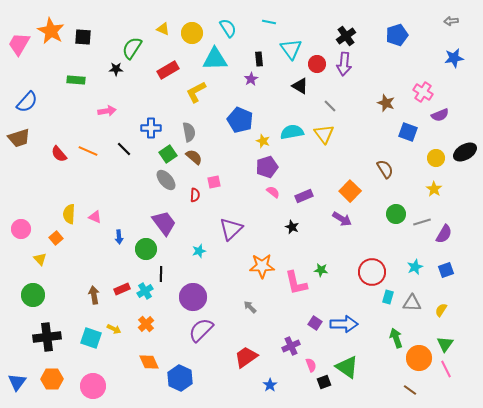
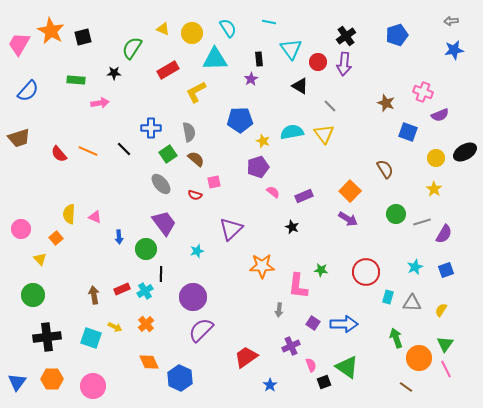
black square at (83, 37): rotated 18 degrees counterclockwise
blue star at (454, 58): moved 8 px up
red circle at (317, 64): moved 1 px right, 2 px up
black star at (116, 69): moved 2 px left, 4 px down
pink cross at (423, 92): rotated 12 degrees counterclockwise
blue semicircle at (27, 102): moved 1 px right, 11 px up
pink arrow at (107, 111): moved 7 px left, 8 px up
blue pentagon at (240, 120): rotated 25 degrees counterclockwise
brown semicircle at (194, 157): moved 2 px right, 2 px down
purple pentagon at (267, 167): moved 9 px left
gray ellipse at (166, 180): moved 5 px left, 4 px down
red semicircle at (195, 195): rotated 104 degrees clockwise
purple arrow at (342, 219): moved 6 px right
cyan star at (199, 251): moved 2 px left
red circle at (372, 272): moved 6 px left
pink L-shape at (296, 283): moved 2 px right, 3 px down; rotated 20 degrees clockwise
gray arrow at (250, 307): moved 29 px right, 3 px down; rotated 128 degrees counterclockwise
purple square at (315, 323): moved 2 px left
yellow arrow at (114, 329): moved 1 px right, 2 px up
brown line at (410, 390): moved 4 px left, 3 px up
